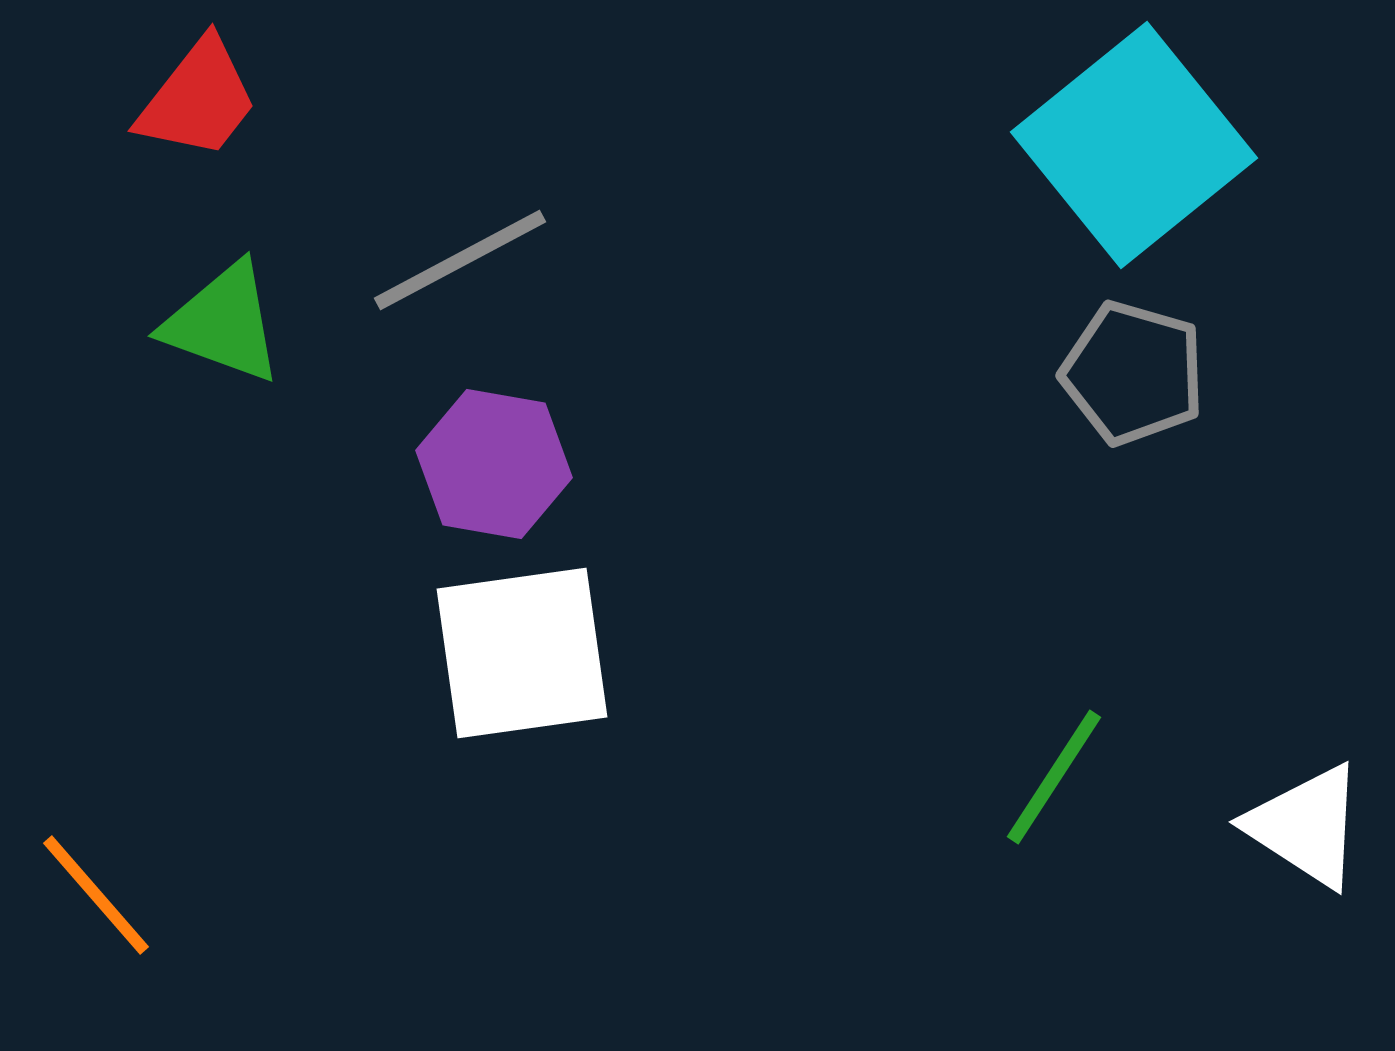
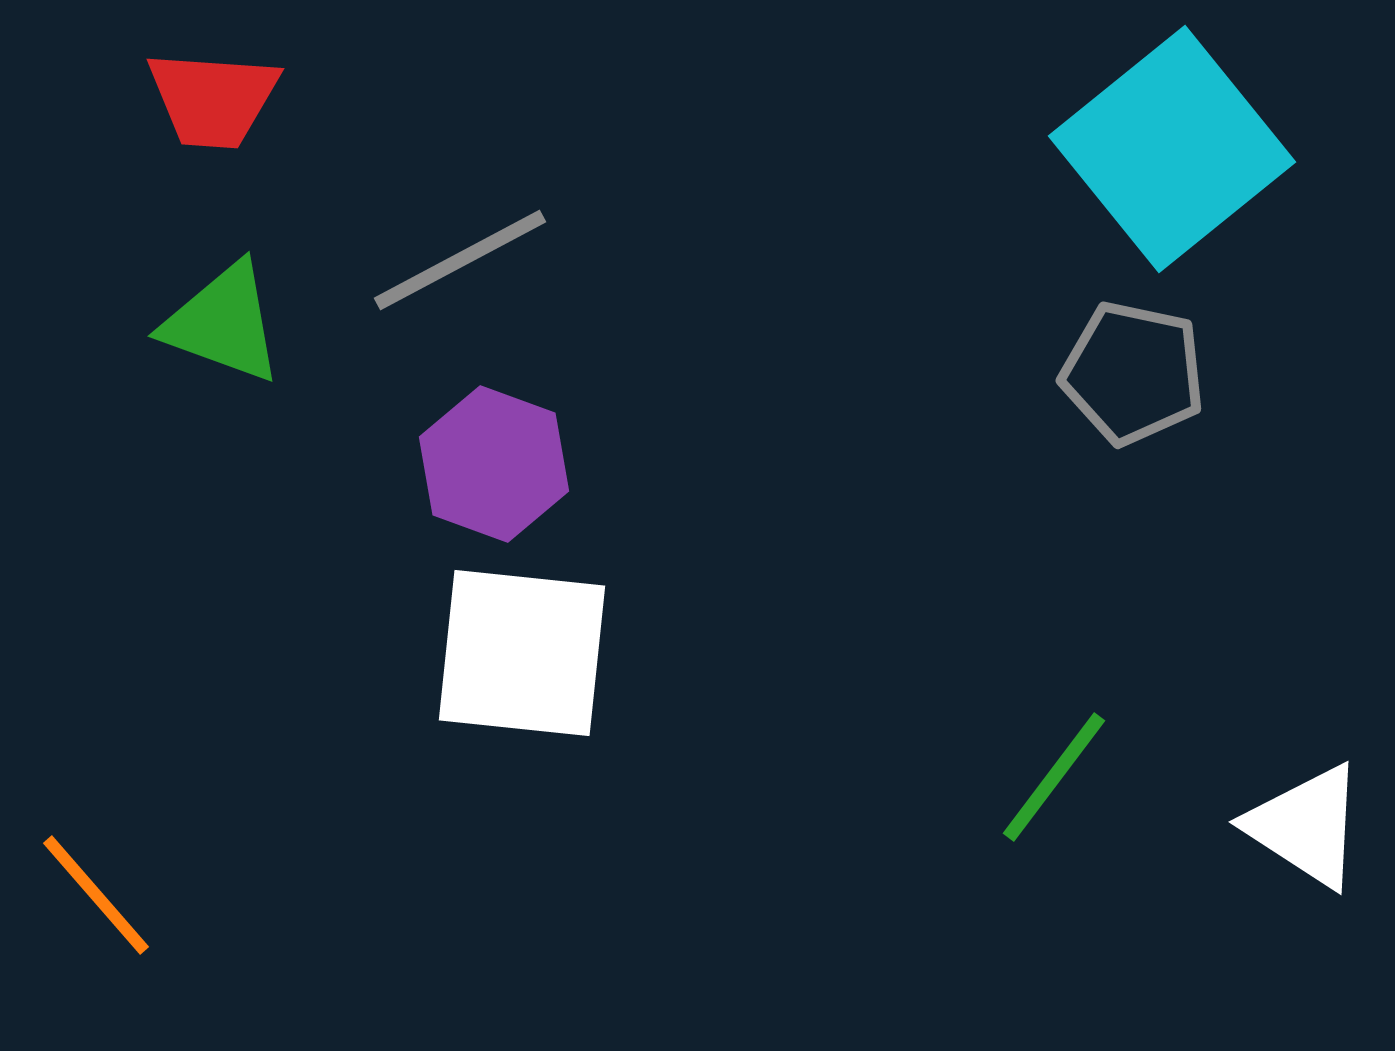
red trapezoid: moved 15 px right; rotated 56 degrees clockwise
cyan square: moved 38 px right, 4 px down
gray pentagon: rotated 4 degrees counterclockwise
purple hexagon: rotated 10 degrees clockwise
white square: rotated 14 degrees clockwise
green line: rotated 4 degrees clockwise
